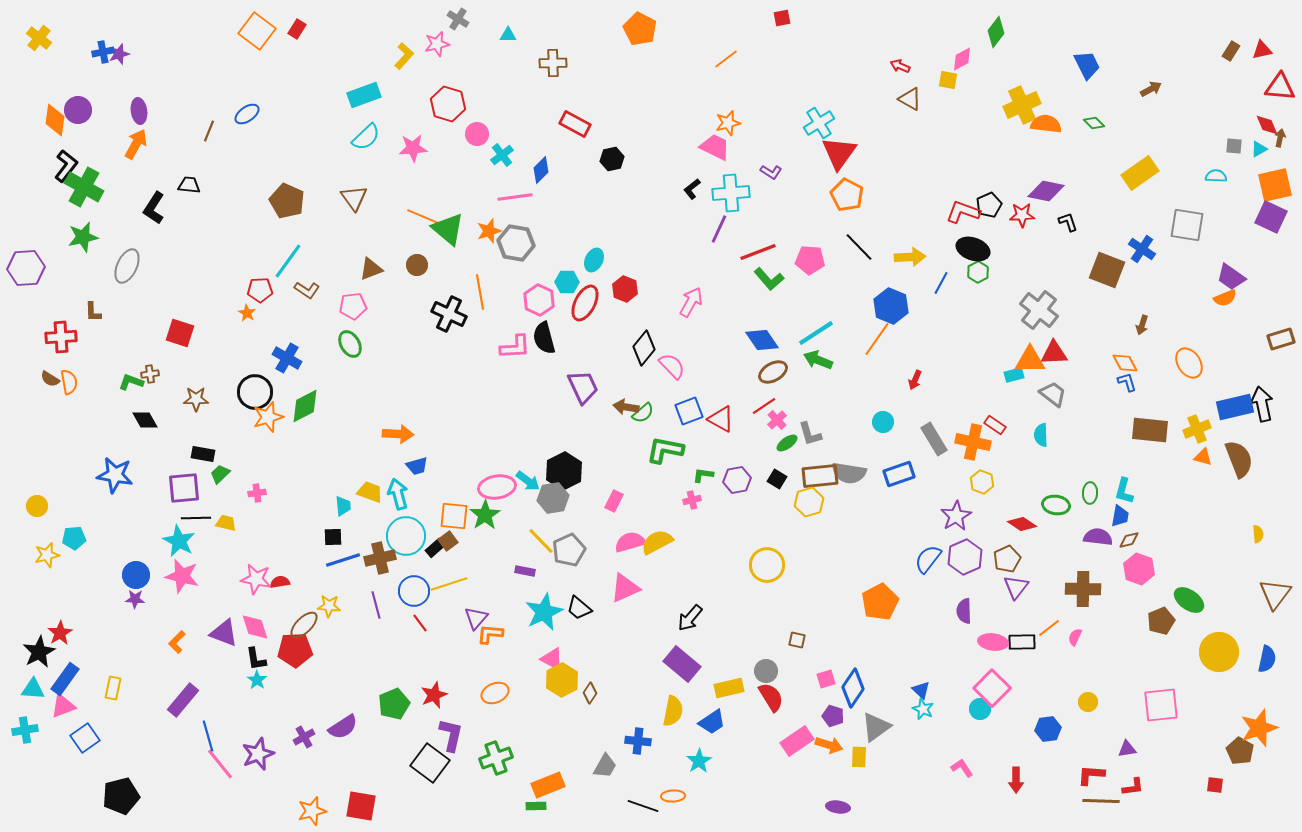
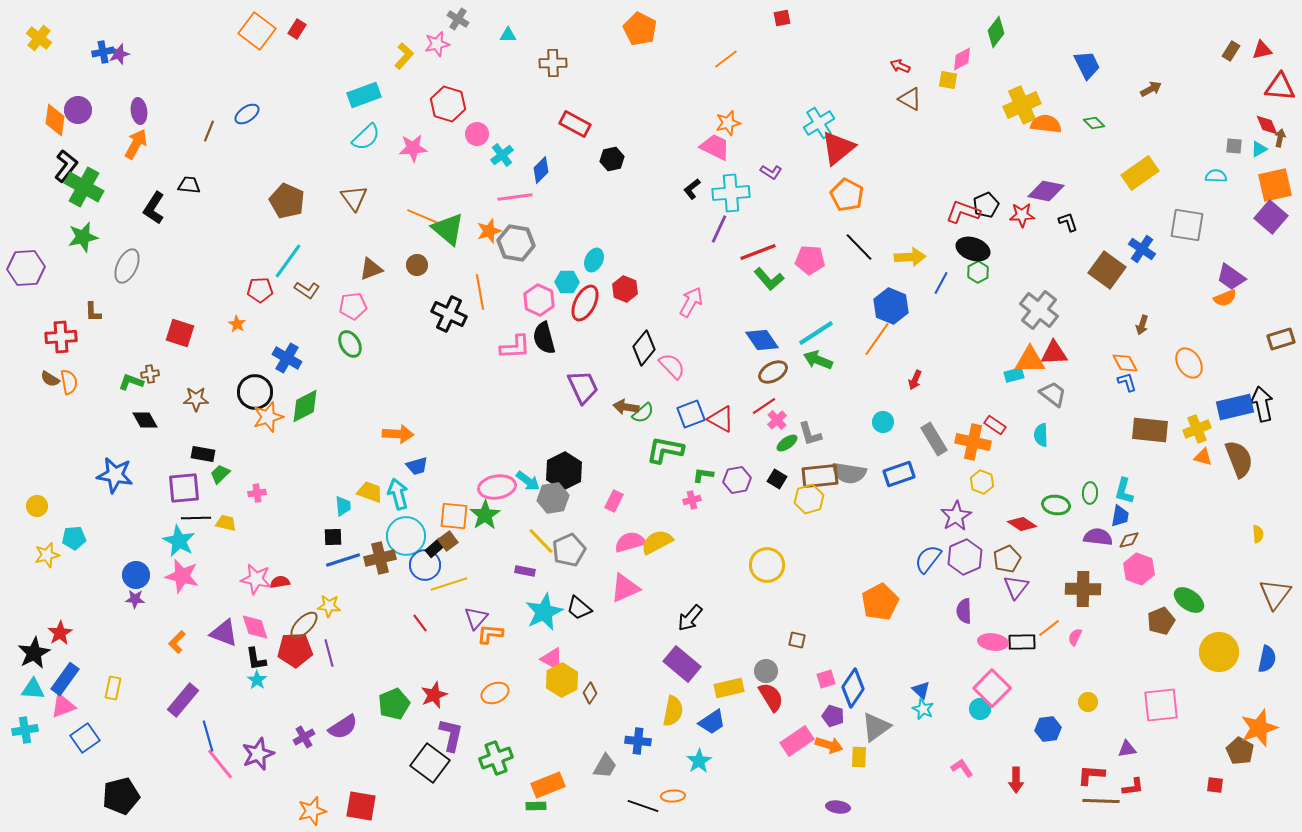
red triangle at (839, 153): moved 1 px left, 5 px up; rotated 15 degrees clockwise
black pentagon at (989, 205): moved 3 px left
purple square at (1271, 217): rotated 16 degrees clockwise
brown square at (1107, 270): rotated 15 degrees clockwise
orange star at (247, 313): moved 10 px left, 11 px down
blue square at (689, 411): moved 2 px right, 3 px down
yellow hexagon at (809, 502): moved 3 px up
blue circle at (414, 591): moved 11 px right, 26 px up
purple line at (376, 605): moved 47 px left, 48 px down
black star at (39, 652): moved 5 px left, 1 px down
